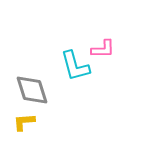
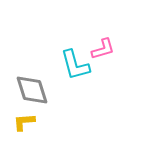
pink L-shape: rotated 15 degrees counterclockwise
cyan L-shape: moved 1 px up
